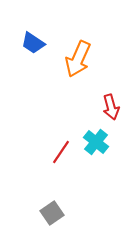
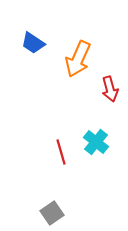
red arrow: moved 1 px left, 18 px up
red line: rotated 50 degrees counterclockwise
